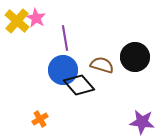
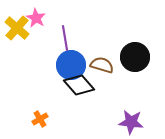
yellow cross: moved 7 px down
blue circle: moved 8 px right, 5 px up
purple star: moved 11 px left
